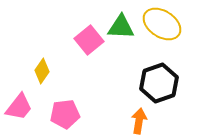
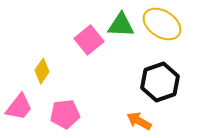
green triangle: moved 2 px up
black hexagon: moved 1 px right, 1 px up
orange arrow: rotated 70 degrees counterclockwise
